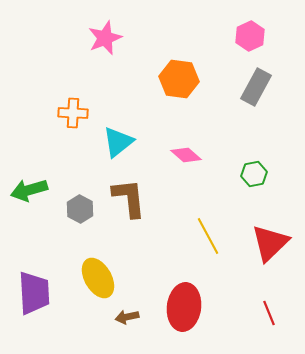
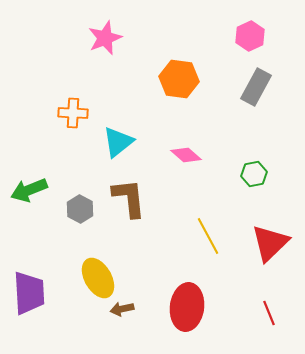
green arrow: rotated 6 degrees counterclockwise
purple trapezoid: moved 5 px left
red ellipse: moved 3 px right
brown arrow: moved 5 px left, 8 px up
